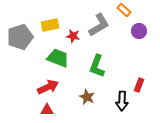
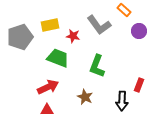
gray L-shape: rotated 85 degrees clockwise
brown star: moved 2 px left
